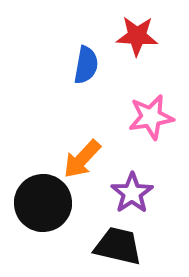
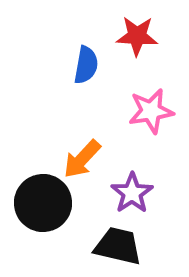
pink star: moved 6 px up
